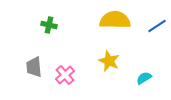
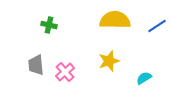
yellow star: rotated 30 degrees clockwise
gray trapezoid: moved 2 px right, 2 px up
pink cross: moved 3 px up
